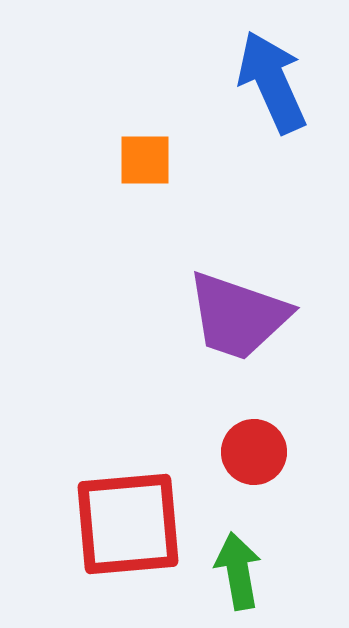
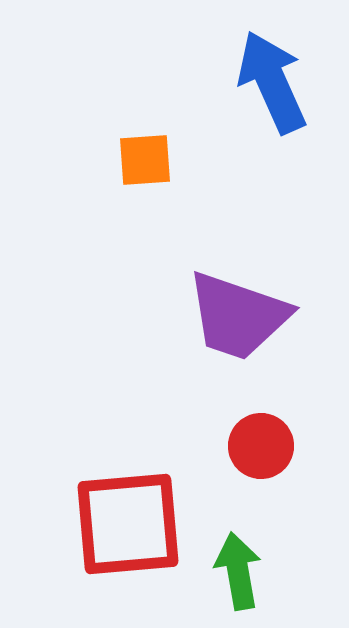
orange square: rotated 4 degrees counterclockwise
red circle: moved 7 px right, 6 px up
